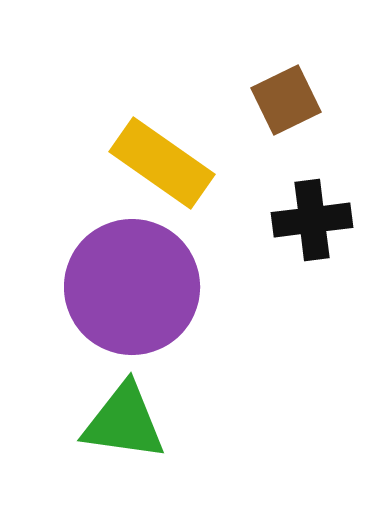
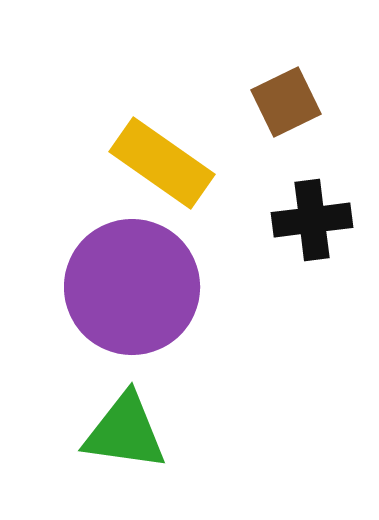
brown square: moved 2 px down
green triangle: moved 1 px right, 10 px down
